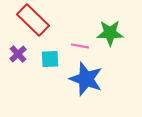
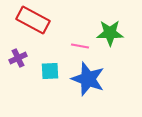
red rectangle: rotated 16 degrees counterclockwise
purple cross: moved 4 px down; rotated 18 degrees clockwise
cyan square: moved 12 px down
blue star: moved 2 px right
